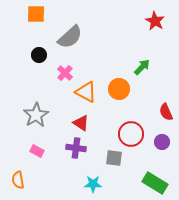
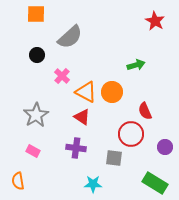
black circle: moved 2 px left
green arrow: moved 6 px left, 2 px up; rotated 30 degrees clockwise
pink cross: moved 3 px left, 3 px down
orange circle: moved 7 px left, 3 px down
red semicircle: moved 21 px left, 1 px up
red triangle: moved 1 px right, 6 px up
purple circle: moved 3 px right, 5 px down
pink rectangle: moved 4 px left
orange semicircle: moved 1 px down
